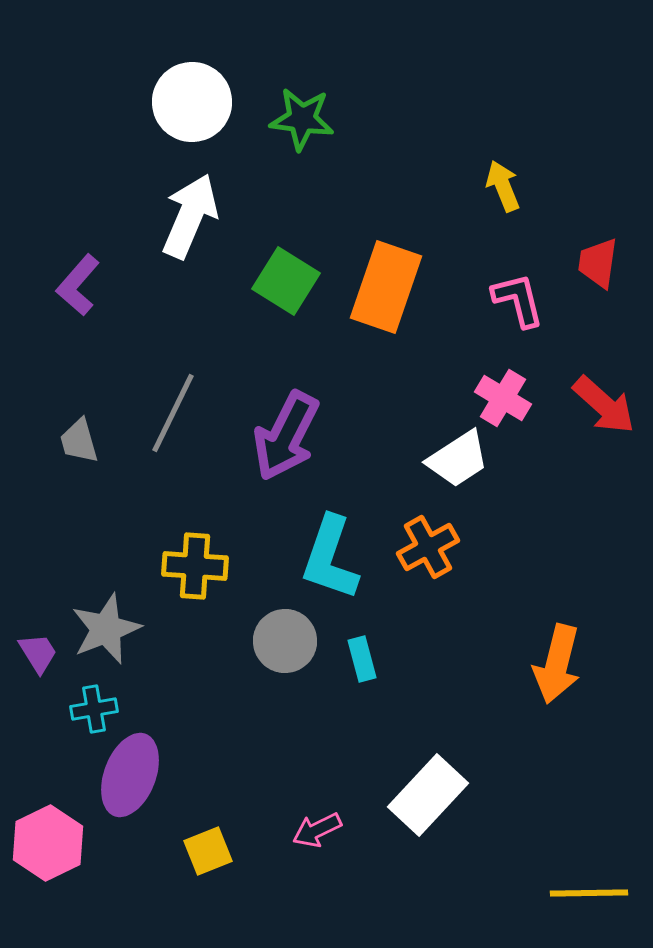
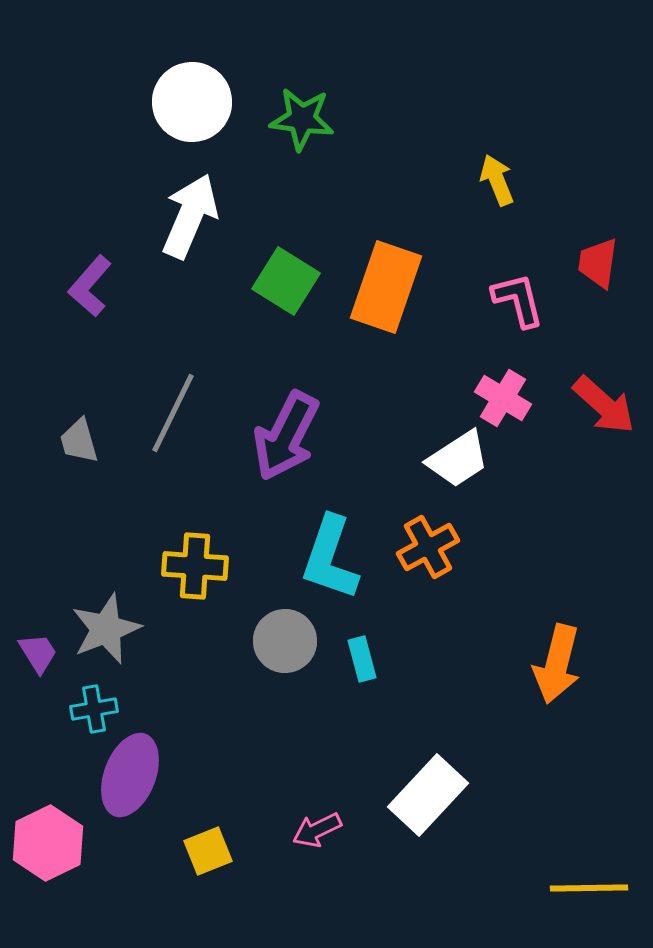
yellow arrow: moved 6 px left, 6 px up
purple L-shape: moved 12 px right, 1 px down
yellow line: moved 5 px up
